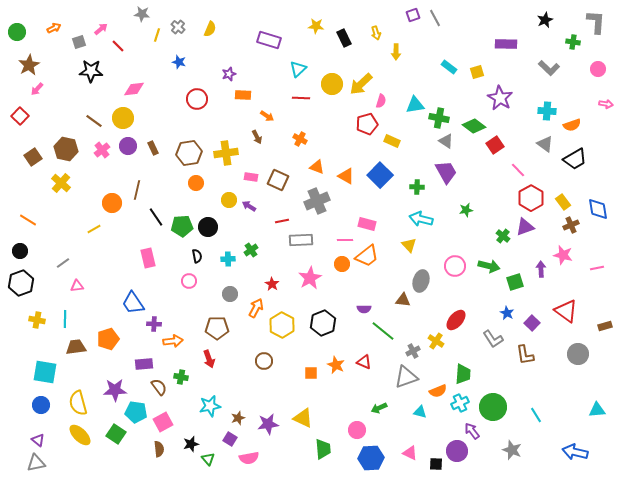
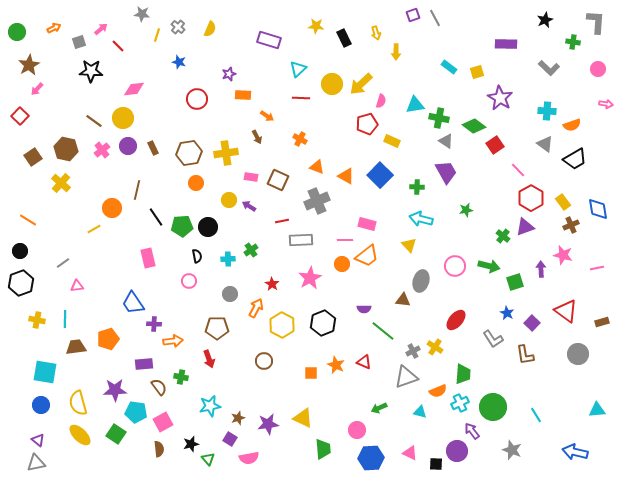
orange circle at (112, 203): moved 5 px down
brown rectangle at (605, 326): moved 3 px left, 4 px up
yellow cross at (436, 341): moved 1 px left, 6 px down
